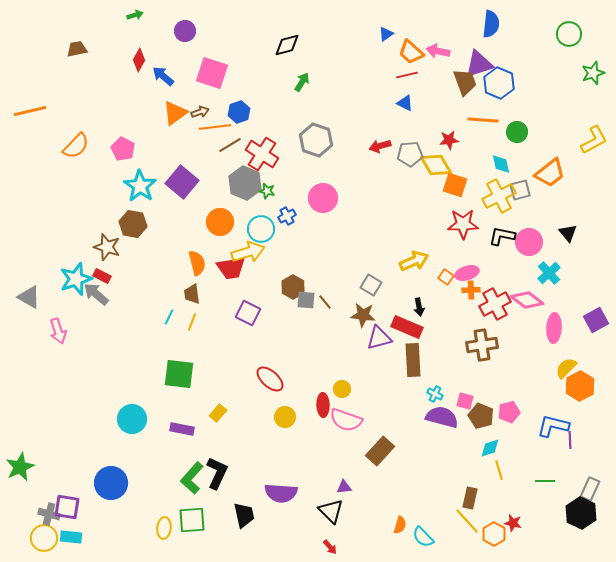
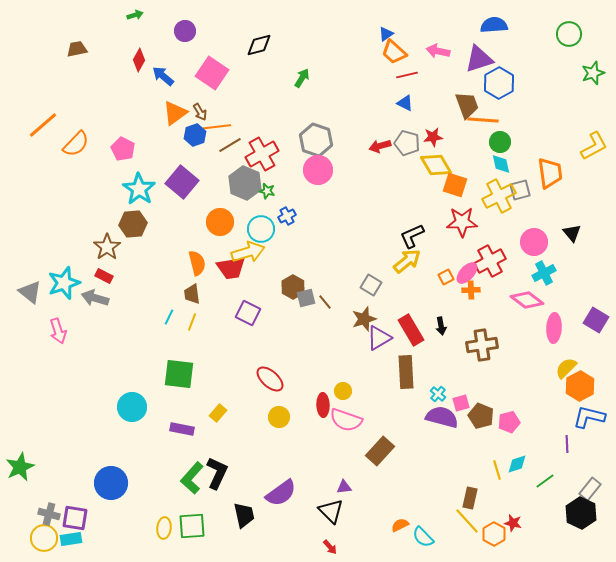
blue semicircle at (491, 24): moved 3 px right, 1 px down; rotated 100 degrees counterclockwise
black diamond at (287, 45): moved 28 px left
orange trapezoid at (411, 52): moved 17 px left
purple triangle at (479, 64): moved 5 px up
pink square at (212, 73): rotated 16 degrees clockwise
green arrow at (302, 82): moved 4 px up
brown trapezoid at (465, 82): moved 2 px right, 23 px down
blue hexagon at (499, 83): rotated 8 degrees clockwise
orange line at (30, 111): moved 13 px right, 14 px down; rotated 28 degrees counterclockwise
brown arrow at (200, 112): rotated 78 degrees clockwise
blue hexagon at (239, 112): moved 44 px left, 23 px down
green circle at (517, 132): moved 17 px left, 10 px down
red star at (449, 140): moved 16 px left, 3 px up
yellow L-shape at (594, 140): moved 6 px down
orange semicircle at (76, 146): moved 2 px up
red cross at (262, 154): rotated 28 degrees clockwise
gray pentagon at (410, 154): moved 3 px left, 11 px up; rotated 20 degrees clockwise
orange trapezoid at (550, 173): rotated 60 degrees counterclockwise
cyan star at (140, 186): moved 1 px left, 3 px down
pink circle at (323, 198): moved 5 px left, 28 px up
brown hexagon at (133, 224): rotated 16 degrees counterclockwise
red star at (463, 224): moved 1 px left, 2 px up
black triangle at (568, 233): moved 4 px right
black L-shape at (502, 236): moved 90 px left; rotated 36 degrees counterclockwise
pink circle at (529, 242): moved 5 px right
brown star at (107, 247): rotated 20 degrees clockwise
yellow arrow at (414, 261): moved 7 px left; rotated 16 degrees counterclockwise
pink ellipse at (467, 273): rotated 30 degrees counterclockwise
cyan cross at (549, 273): moved 5 px left; rotated 15 degrees clockwise
red rectangle at (102, 276): moved 2 px right
orange square at (446, 277): rotated 28 degrees clockwise
cyan star at (76, 279): moved 12 px left, 4 px down
gray arrow at (96, 294): moved 1 px left, 4 px down; rotated 24 degrees counterclockwise
gray triangle at (29, 297): moved 1 px right, 5 px up; rotated 10 degrees clockwise
gray square at (306, 300): moved 2 px up; rotated 18 degrees counterclockwise
red cross at (495, 304): moved 5 px left, 43 px up
black arrow at (419, 307): moved 22 px right, 19 px down
brown star at (363, 315): moved 1 px right, 4 px down; rotated 25 degrees counterclockwise
purple square at (596, 320): rotated 30 degrees counterclockwise
red rectangle at (407, 327): moved 4 px right, 3 px down; rotated 36 degrees clockwise
purple triangle at (379, 338): rotated 16 degrees counterclockwise
brown rectangle at (413, 360): moved 7 px left, 12 px down
yellow circle at (342, 389): moved 1 px right, 2 px down
cyan cross at (435, 394): moved 3 px right; rotated 14 degrees clockwise
pink square at (465, 401): moved 4 px left, 2 px down; rotated 30 degrees counterclockwise
pink pentagon at (509, 412): moved 10 px down
yellow circle at (285, 417): moved 6 px left
cyan circle at (132, 419): moved 12 px up
blue L-shape at (553, 426): moved 36 px right, 9 px up
purple line at (570, 440): moved 3 px left, 4 px down
cyan diamond at (490, 448): moved 27 px right, 16 px down
yellow line at (499, 470): moved 2 px left
green line at (545, 481): rotated 36 degrees counterclockwise
gray rectangle at (590, 489): rotated 15 degrees clockwise
purple semicircle at (281, 493): rotated 40 degrees counterclockwise
purple square at (67, 507): moved 8 px right, 11 px down
green square at (192, 520): moved 6 px down
orange semicircle at (400, 525): rotated 132 degrees counterclockwise
cyan rectangle at (71, 537): moved 2 px down; rotated 15 degrees counterclockwise
